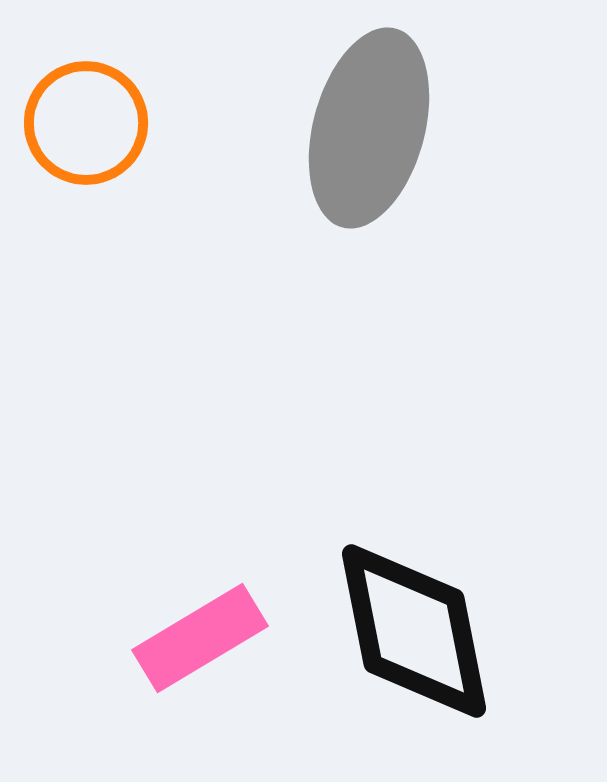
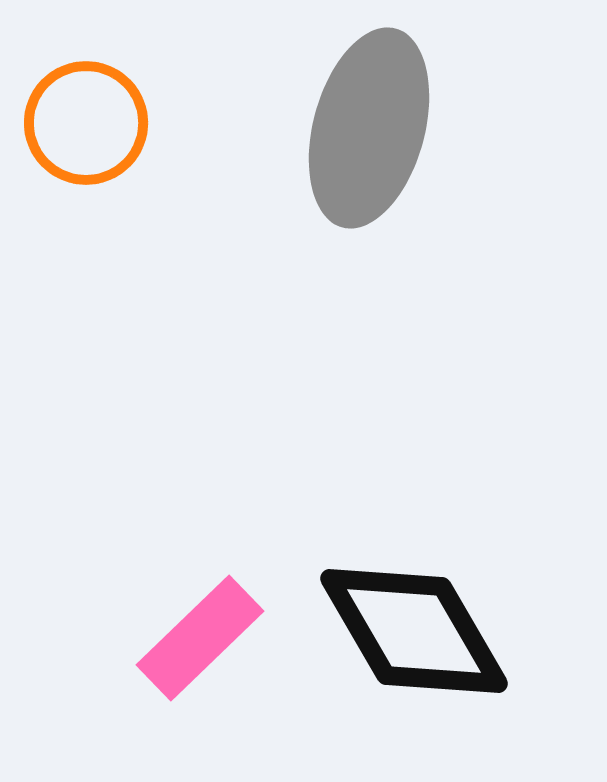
black diamond: rotated 19 degrees counterclockwise
pink rectangle: rotated 13 degrees counterclockwise
